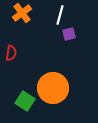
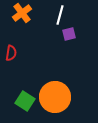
orange circle: moved 2 px right, 9 px down
